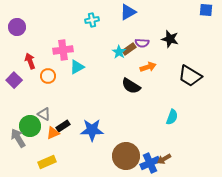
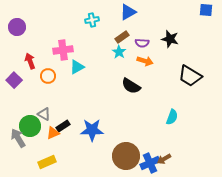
brown rectangle: moved 7 px left, 12 px up
orange arrow: moved 3 px left, 6 px up; rotated 35 degrees clockwise
